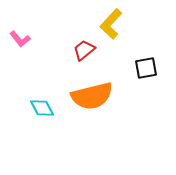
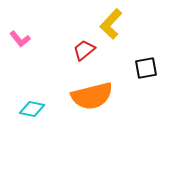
cyan diamond: moved 10 px left, 1 px down; rotated 50 degrees counterclockwise
